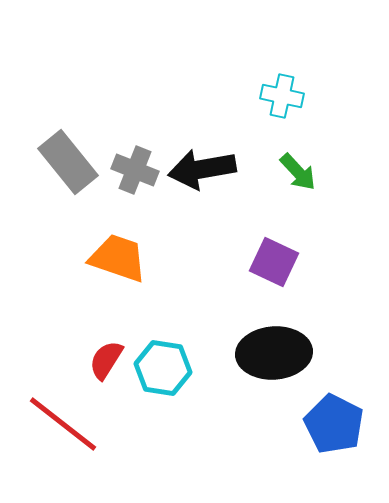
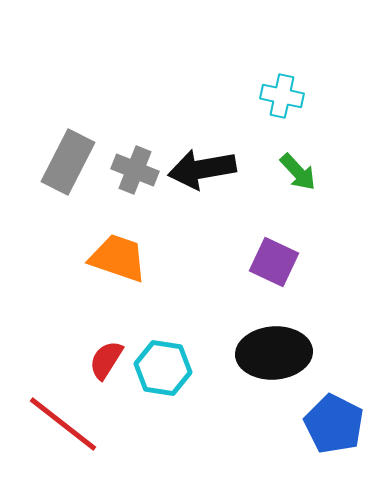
gray rectangle: rotated 66 degrees clockwise
